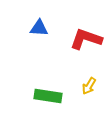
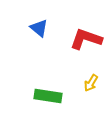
blue triangle: rotated 36 degrees clockwise
yellow arrow: moved 2 px right, 3 px up
